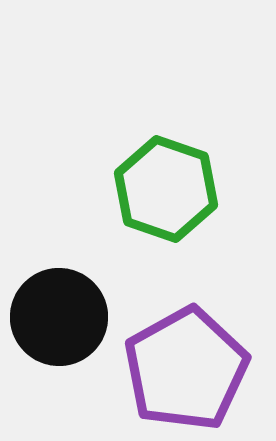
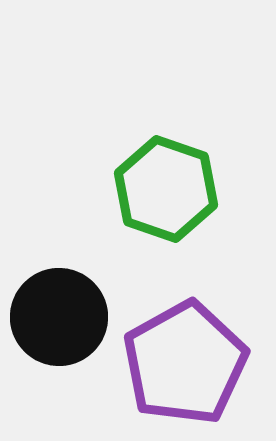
purple pentagon: moved 1 px left, 6 px up
